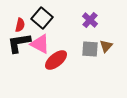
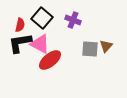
purple cross: moved 17 px left; rotated 21 degrees counterclockwise
black L-shape: moved 1 px right
red ellipse: moved 6 px left
